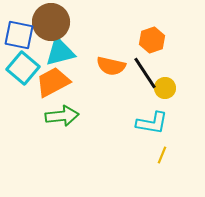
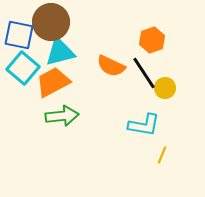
orange semicircle: rotated 12 degrees clockwise
black line: moved 1 px left
cyan L-shape: moved 8 px left, 2 px down
